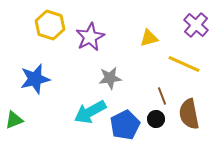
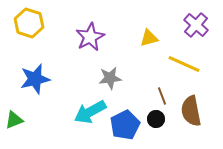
yellow hexagon: moved 21 px left, 2 px up
brown semicircle: moved 2 px right, 3 px up
